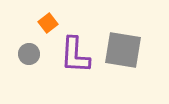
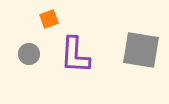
orange square: moved 1 px right, 4 px up; rotated 18 degrees clockwise
gray square: moved 18 px right
